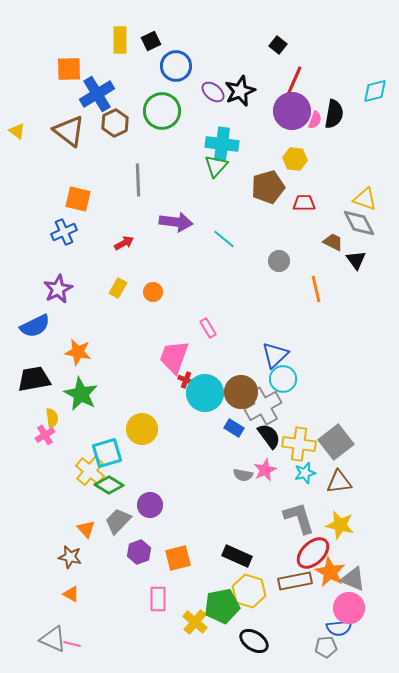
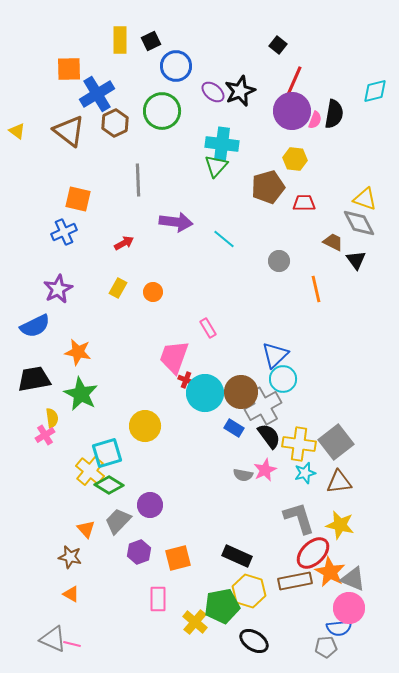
yellow circle at (142, 429): moved 3 px right, 3 px up
